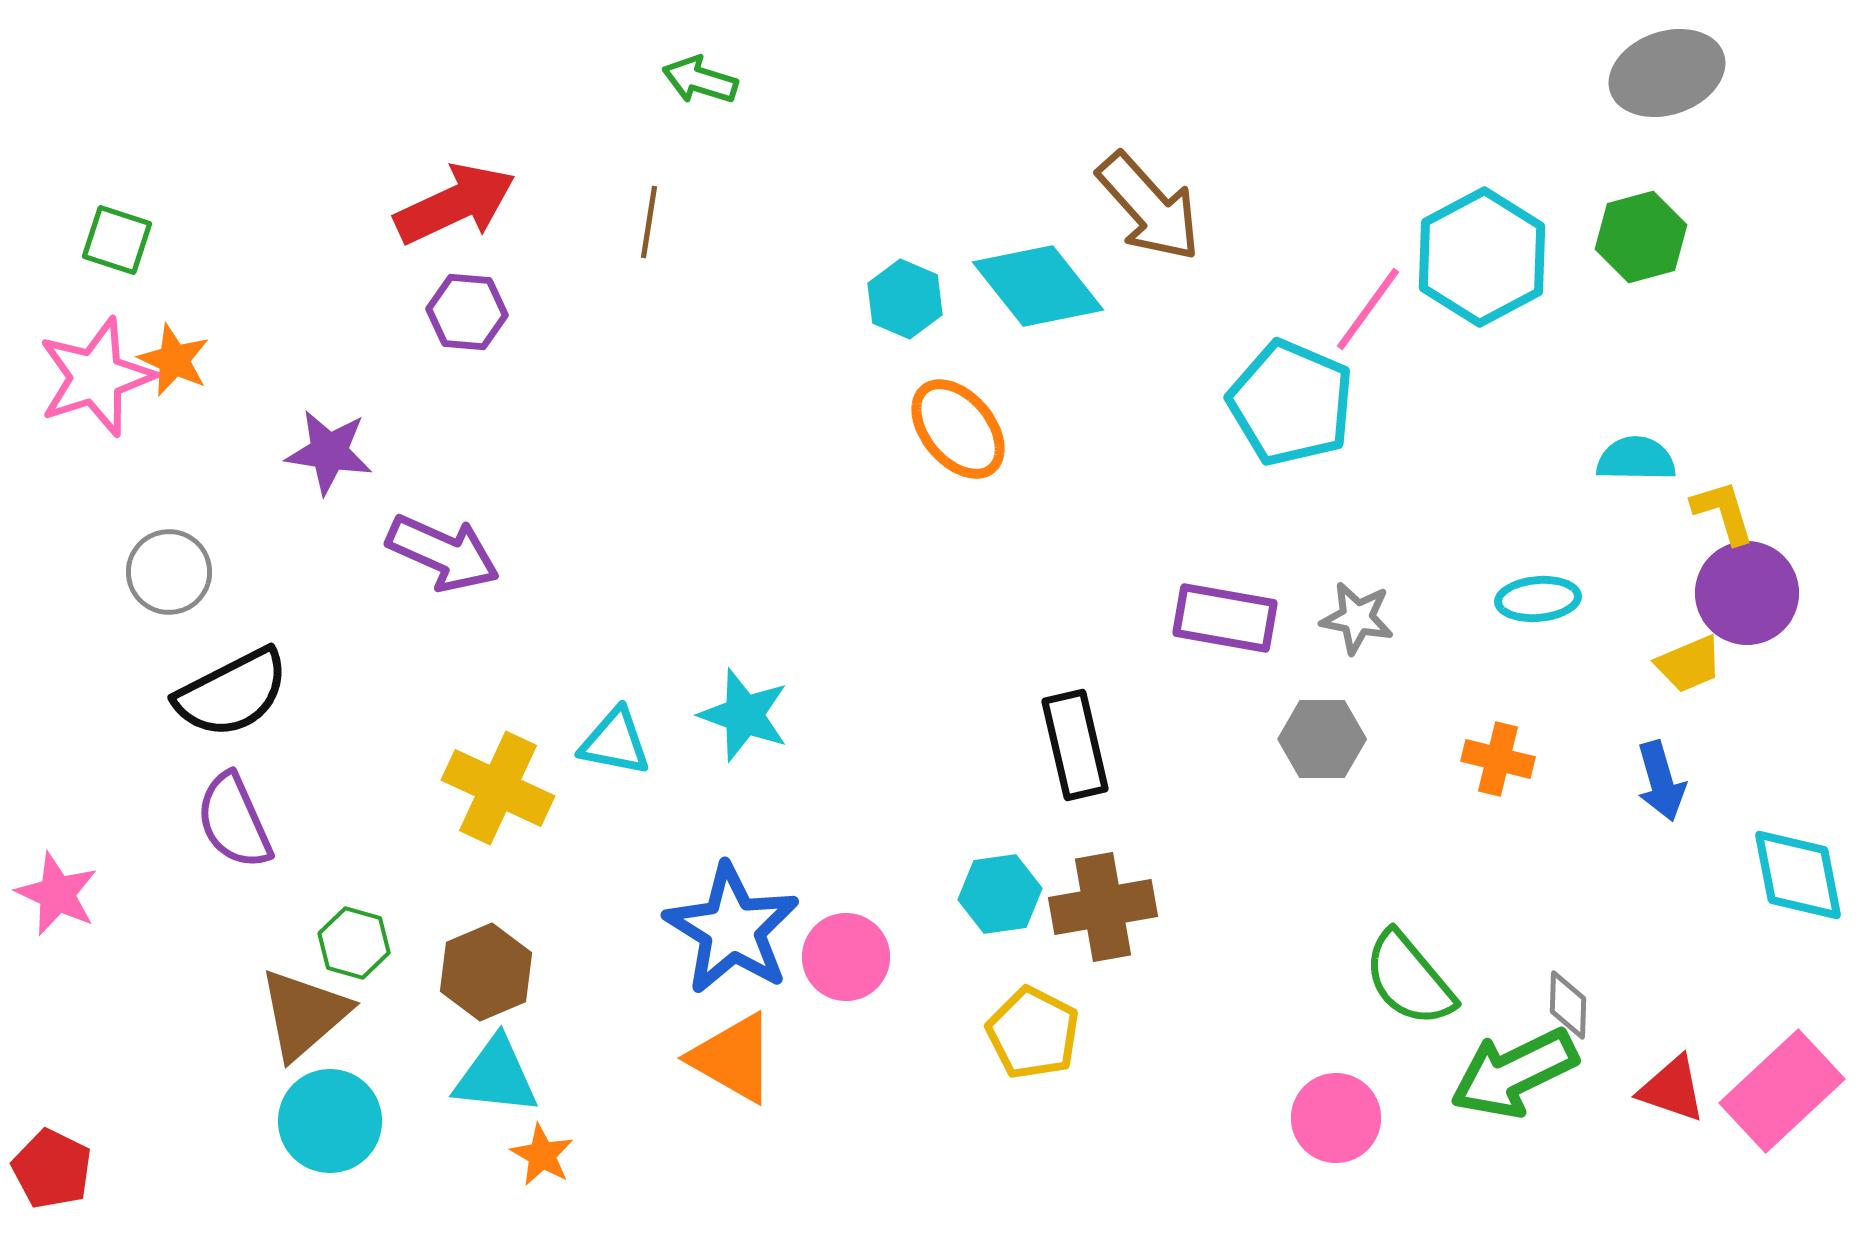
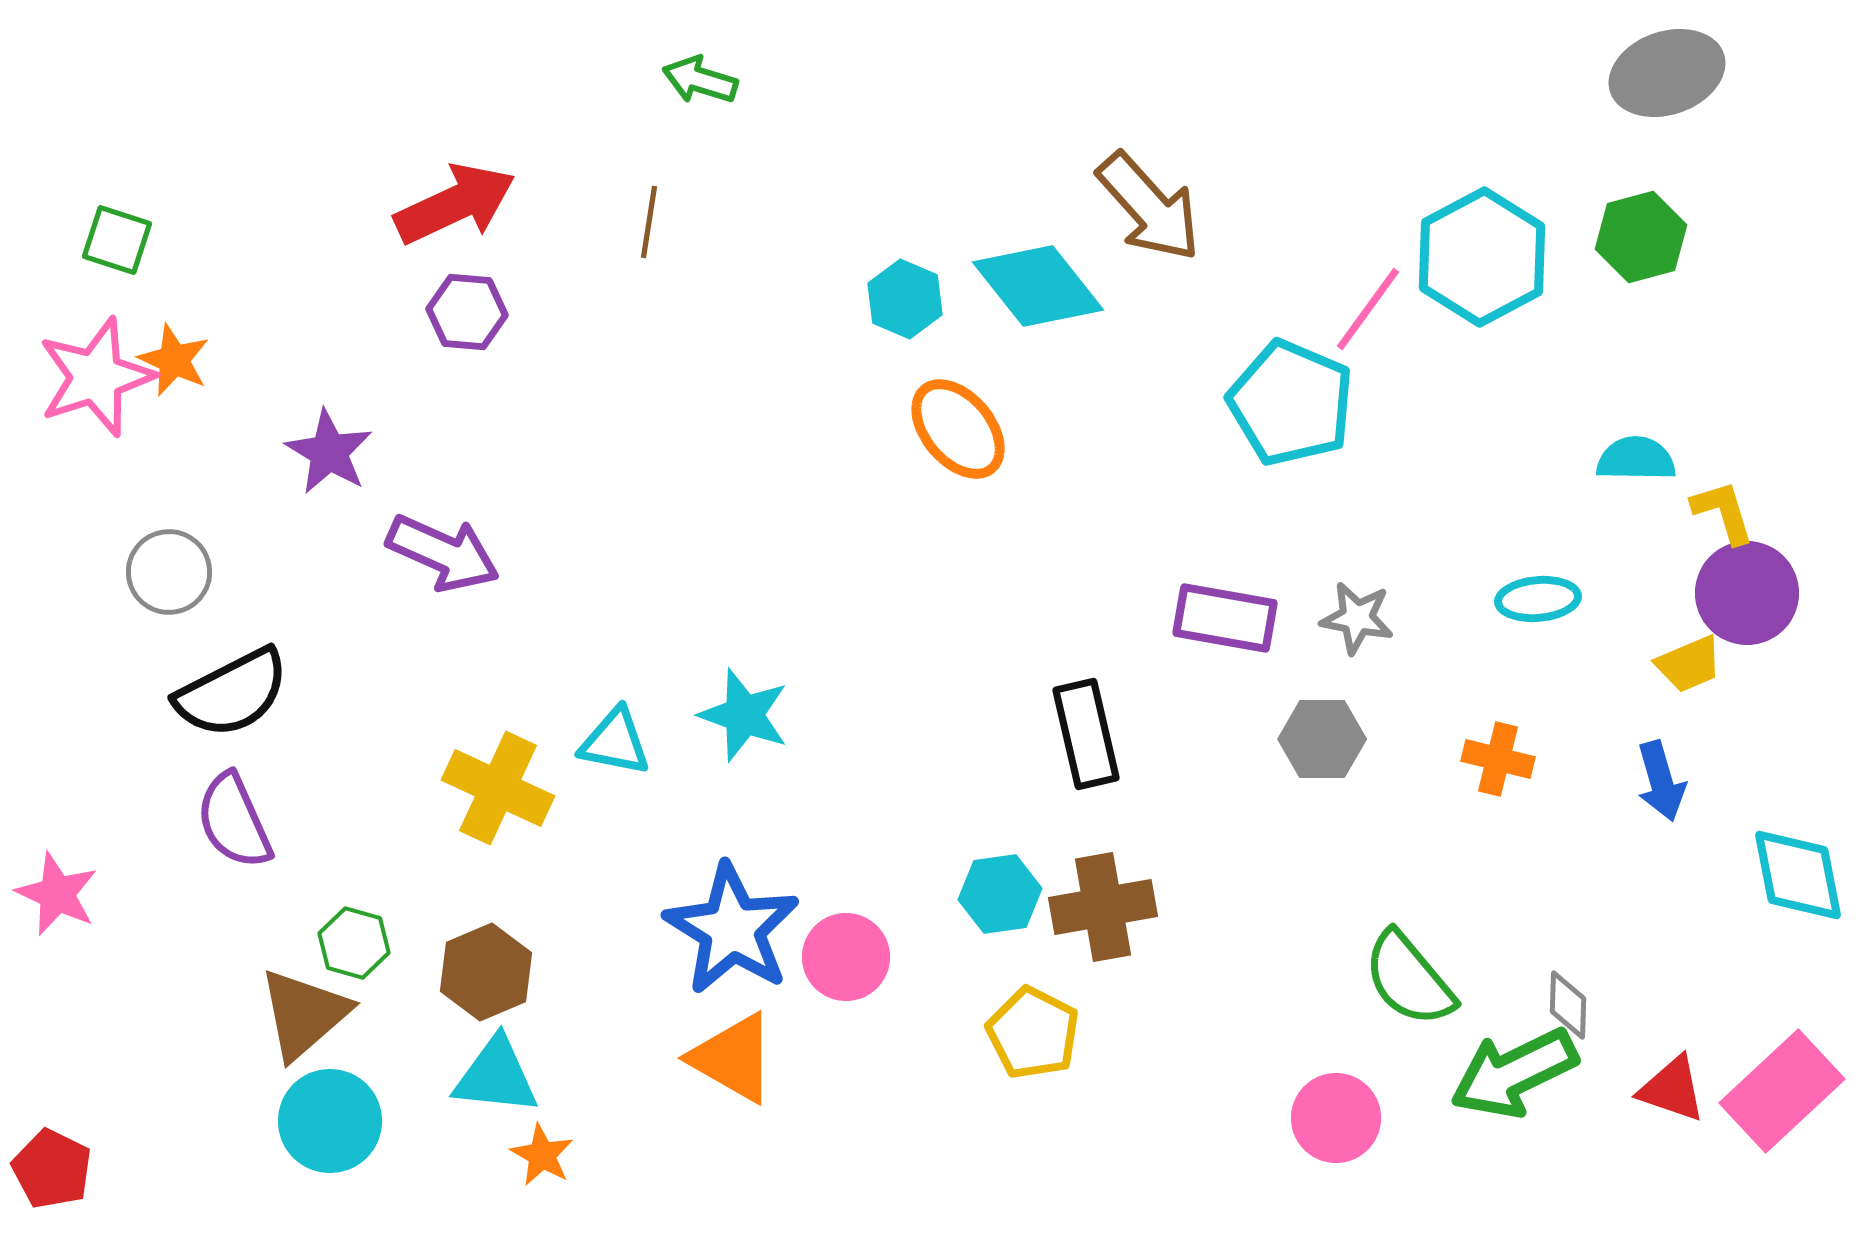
purple star at (329, 452): rotated 22 degrees clockwise
black rectangle at (1075, 745): moved 11 px right, 11 px up
